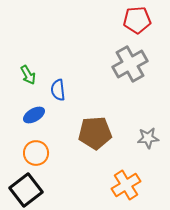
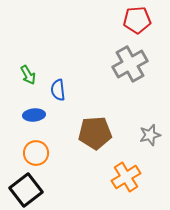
blue ellipse: rotated 25 degrees clockwise
gray star: moved 2 px right, 3 px up; rotated 10 degrees counterclockwise
orange cross: moved 8 px up
